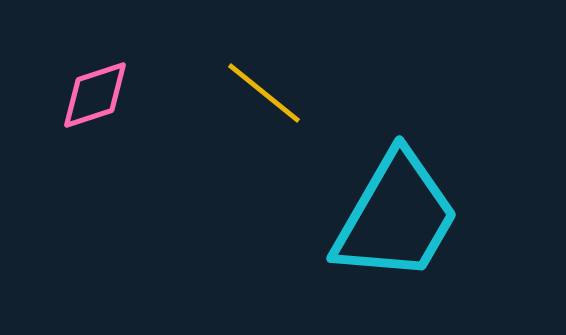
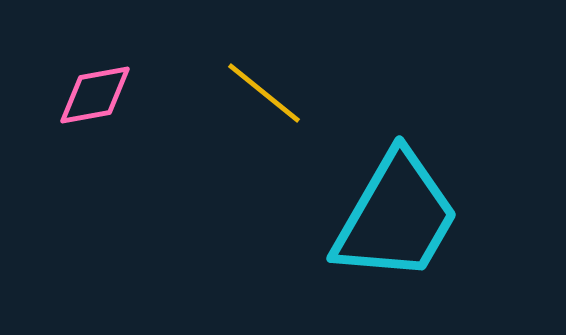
pink diamond: rotated 8 degrees clockwise
